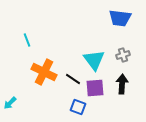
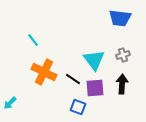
cyan line: moved 6 px right; rotated 16 degrees counterclockwise
